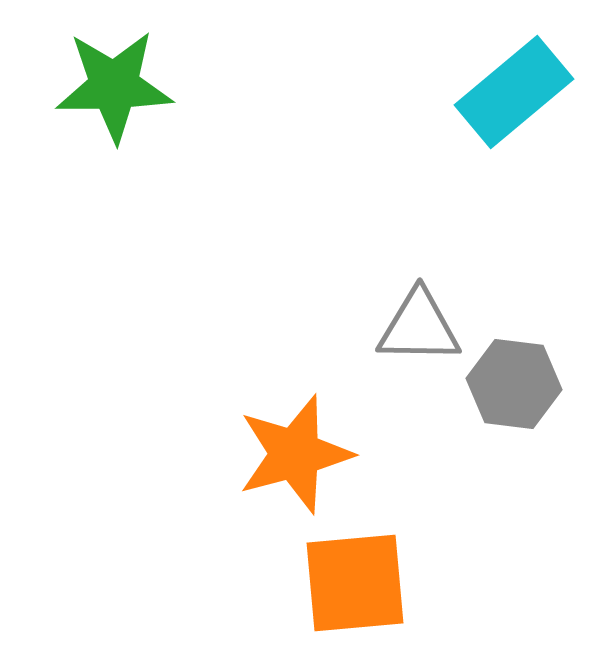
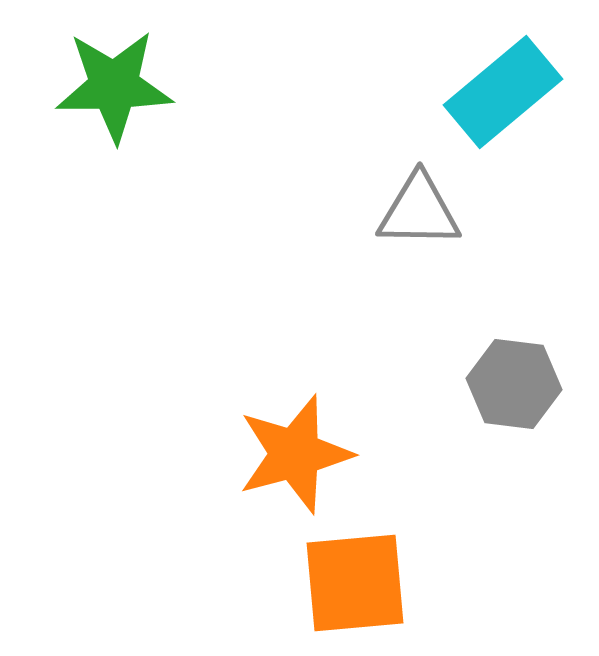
cyan rectangle: moved 11 px left
gray triangle: moved 116 px up
